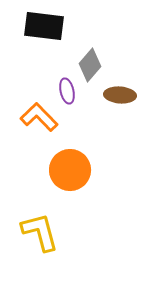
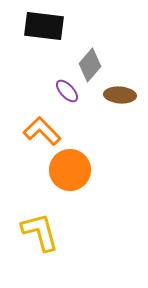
purple ellipse: rotated 30 degrees counterclockwise
orange L-shape: moved 3 px right, 14 px down
